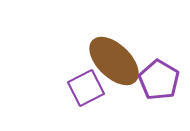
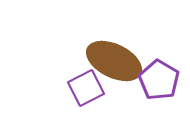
brown ellipse: rotated 18 degrees counterclockwise
